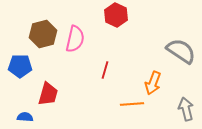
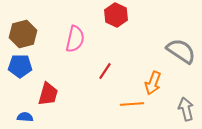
brown hexagon: moved 20 px left
red line: moved 1 px down; rotated 18 degrees clockwise
